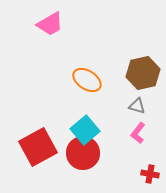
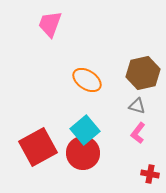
pink trapezoid: rotated 140 degrees clockwise
